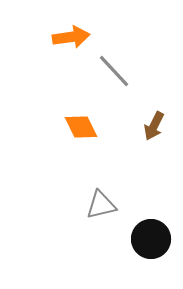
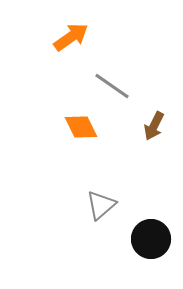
orange arrow: rotated 27 degrees counterclockwise
gray line: moved 2 px left, 15 px down; rotated 12 degrees counterclockwise
gray triangle: rotated 28 degrees counterclockwise
